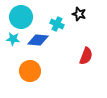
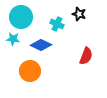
blue diamond: moved 3 px right, 5 px down; rotated 20 degrees clockwise
